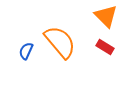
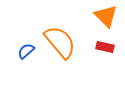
red rectangle: rotated 18 degrees counterclockwise
blue semicircle: rotated 24 degrees clockwise
